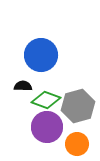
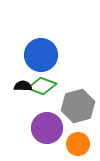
green diamond: moved 4 px left, 14 px up
purple circle: moved 1 px down
orange circle: moved 1 px right
